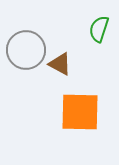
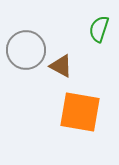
brown triangle: moved 1 px right, 2 px down
orange square: rotated 9 degrees clockwise
